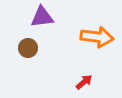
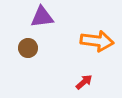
orange arrow: moved 4 px down
